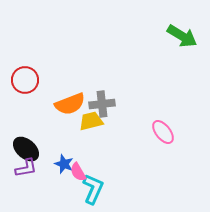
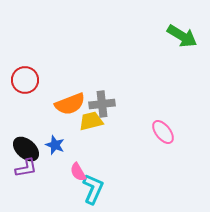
blue star: moved 9 px left, 19 px up
